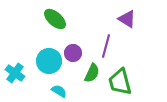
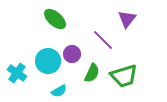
purple triangle: rotated 36 degrees clockwise
purple line: moved 3 px left, 6 px up; rotated 60 degrees counterclockwise
purple circle: moved 1 px left, 1 px down
cyan circle: moved 1 px left
cyan cross: moved 2 px right
green trapezoid: moved 4 px right, 6 px up; rotated 92 degrees counterclockwise
cyan semicircle: rotated 119 degrees clockwise
